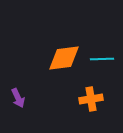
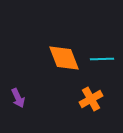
orange diamond: rotated 76 degrees clockwise
orange cross: rotated 20 degrees counterclockwise
